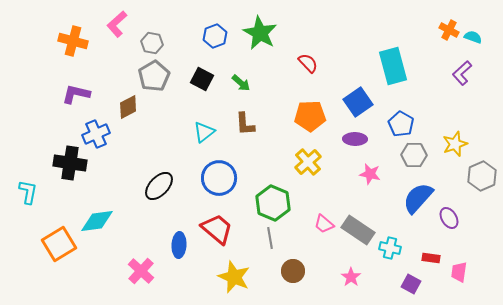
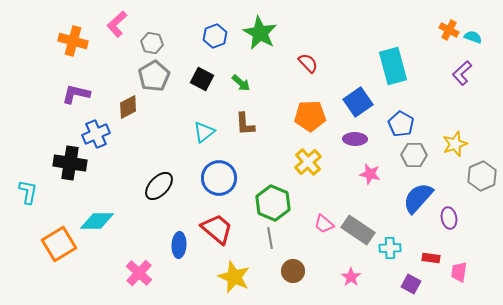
purple ellipse at (449, 218): rotated 20 degrees clockwise
cyan diamond at (97, 221): rotated 8 degrees clockwise
cyan cross at (390, 248): rotated 15 degrees counterclockwise
pink cross at (141, 271): moved 2 px left, 2 px down
